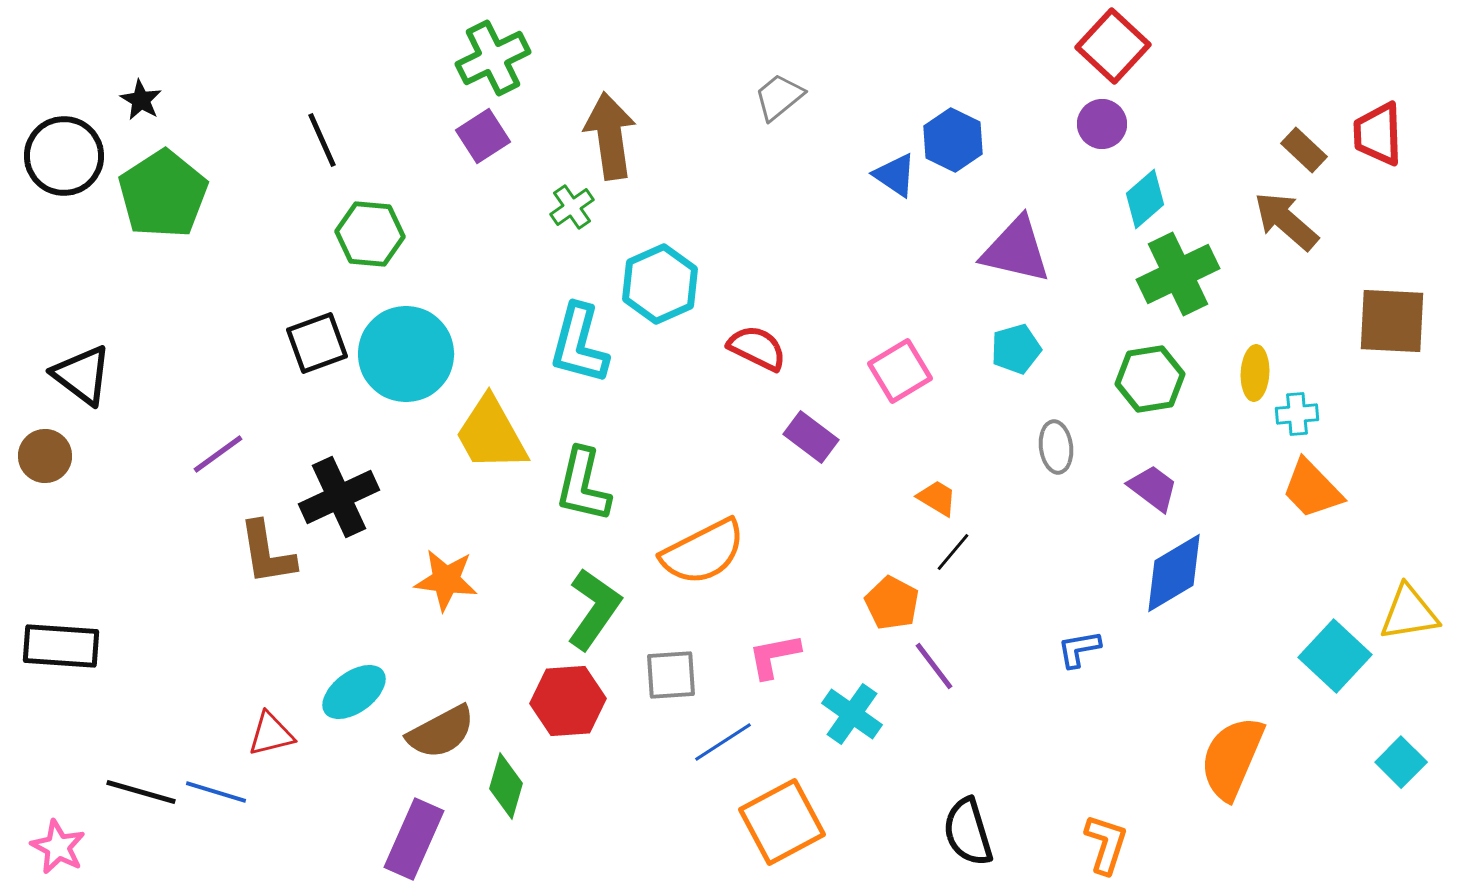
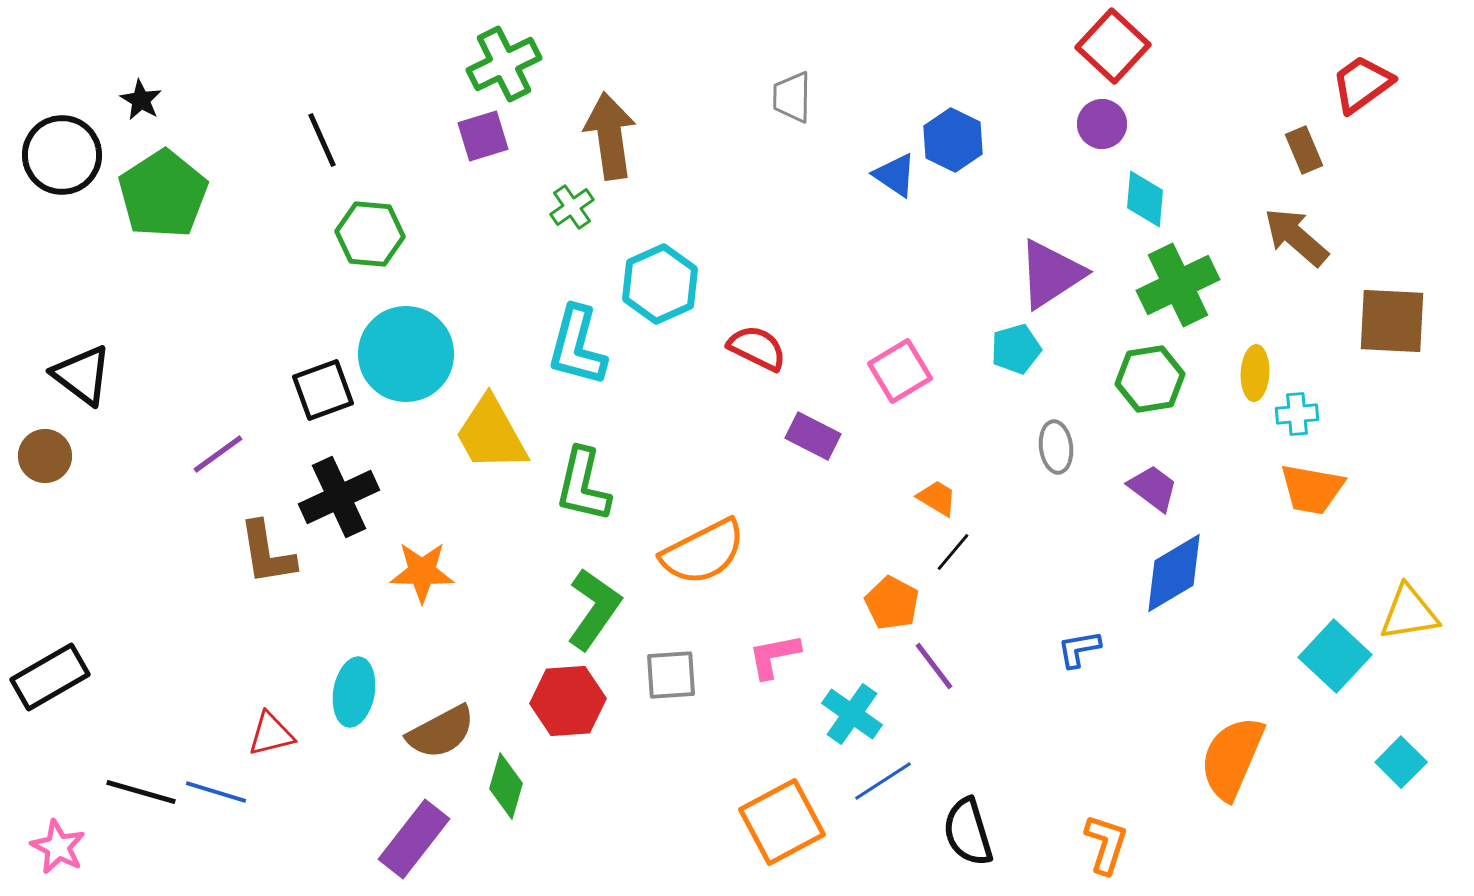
green cross at (493, 58): moved 11 px right, 6 px down
gray trapezoid at (779, 97): moved 13 px right; rotated 50 degrees counterclockwise
red trapezoid at (1378, 134): moved 16 px left, 50 px up; rotated 56 degrees clockwise
purple square at (483, 136): rotated 16 degrees clockwise
brown rectangle at (1304, 150): rotated 24 degrees clockwise
black circle at (64, 156): moved 2 px left, 1 px up
cyan diamond at (1145, 199): rotated 44 degrees counterclockwise
brown arrow at (1286, 221): moved 10 px right, 16 px down
purple triangle at (1016, 250): moved 35 px right, 24 px down; rotated 46 degrees counterclockwise
green cross at (1178, 274): moved 11 px down
black square at (317, 343): moved 6 px right, 47 px down
cyan L-shape at (579, 344): moved 2 px left, 2 px down
purple rectangle at (811, 437): moved 2 px right, 1 px up; rotated 10 degrees counterclockwise
orange trapezoid at (1312, 489): rotated 36 degrees counterclockwise
orange star at (446, 580): moved 24 px left, 8 px up; rotated 6 degrees counterclockwise
black rectangle at (61, 646): moved 11 px left, 31 px down; rotated 34 degrees counterclockwise
cyan ellipse at (354, 692): rotated 44 degrees counterclockwise
blue line at (723, 742): moved 160 px right, 39 px down
purple rectangle at (414, 839): rotated 14 degrees clockwise
